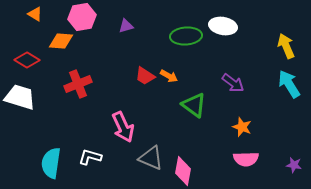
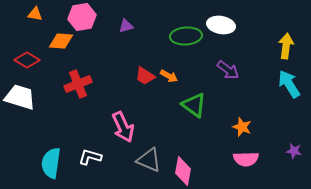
orange triangle: rotated 21 degrees counterclockwise
white ellipse: moved 2 px left, 1 px up
yellow arrow: rotated 30 degrees clockwise
purple arrow: moved 5 px left, 13 px up
gray triangle: moved 2 px left, 2 px down
purple star: moved 14 px up
